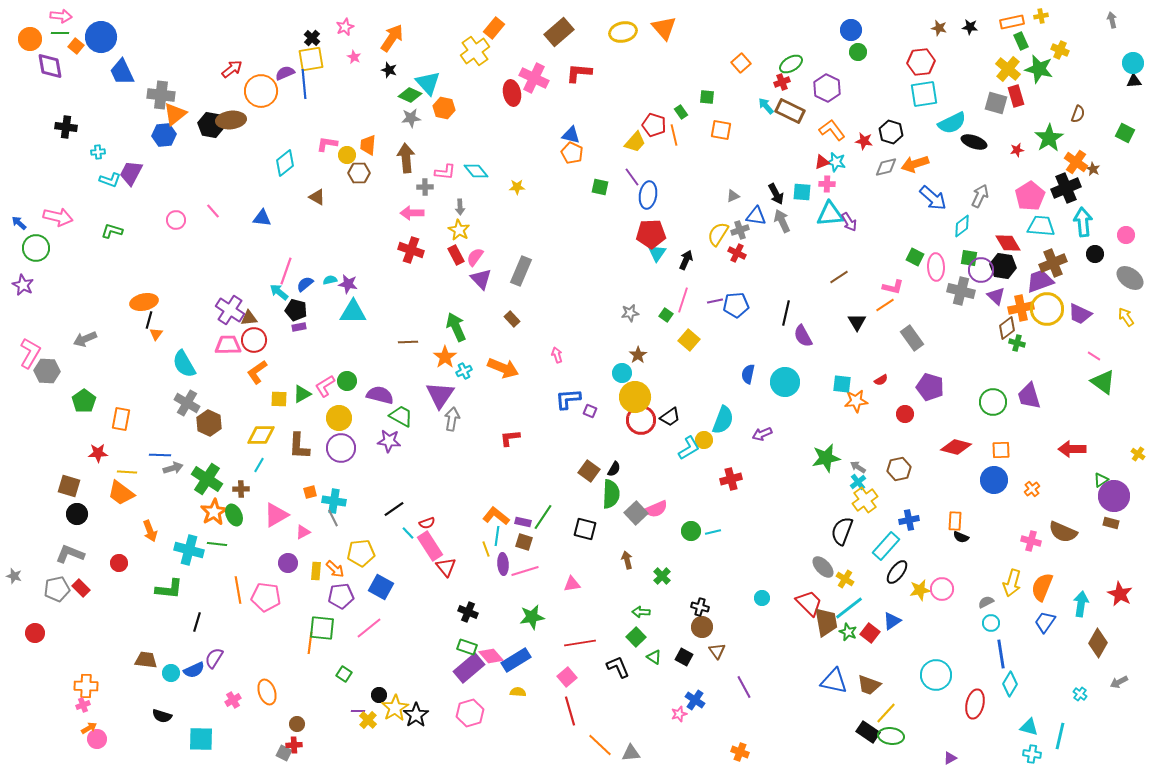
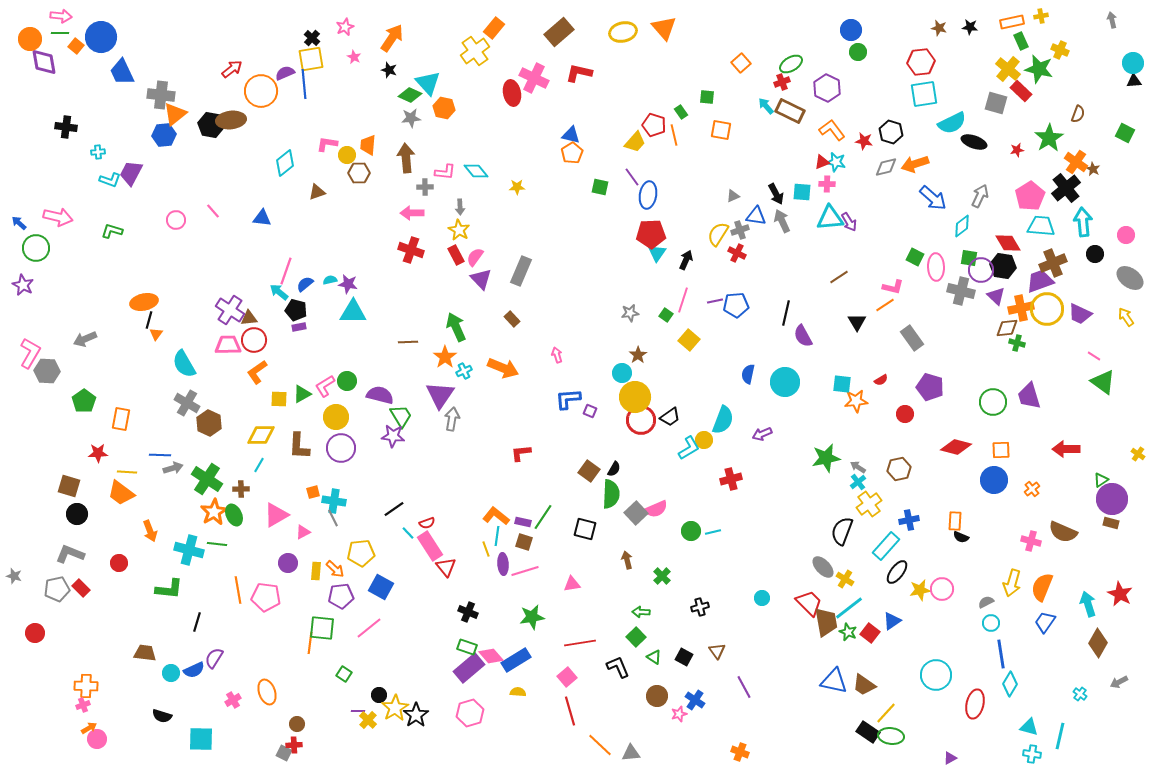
purple diamond at (50, 66): moved 6 px left, 4 px up
red L-shape at (579, 73): rotated 8 degrees clockwise
red rectangle at (1016, 96): moved 5 px right, 5 px up; rotated 30 degrees counterclockwise
orange pentagon at (572, 153): rotated 15 degrees clockwise
black cross at (1066, 188): rotated 16 degrees counterclockwise
brown triangle at (317, 197): moved 5 px up; rotated 48 degrees counterclockwise
cyan triangle at (830, 214): moved 4 px down
brown diamond at (1007, 328): rotated 30 degrees clockwise
green trapezoid at (401, 416): rotated 30 degrees clockwise
yellow circle at (339, 418): moved 3 px left, 1 px up
red L-shape at (510, 438): moved 11 px right, 15 px down
purple star at (389, 441): moved 4 px right, 5 px up
red arrow at (1072, 449): moved 6 px left
orange square at (310, 492): moved 3 px right
purple circle at (1114, 496): moved 2 px left, 3 px down
yellow cross at (865, 500): moved 4 px right, 4 px down
cyan arrow at (1081, 604): moved 7 px right; rotated 25 degrees counterclockwise
black cross at (700, 607): rotated 30 degrees counterclockwise
brown circle at (702, 627): moved 45 px left, 69 px down
brown trapezoid at (146, 660): moved 1 px left, 7 px up
brown trapezoid at (869, 685): moved 5 px left; rotated 15 degrees clockwise
